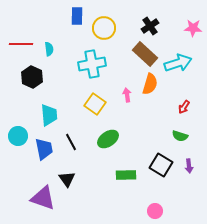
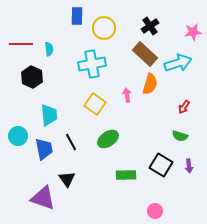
pink star: moved 4 px down; rotated 12 degrees counterclockwise
